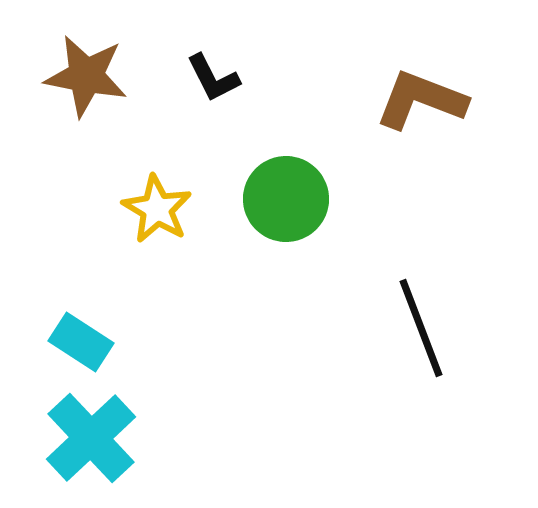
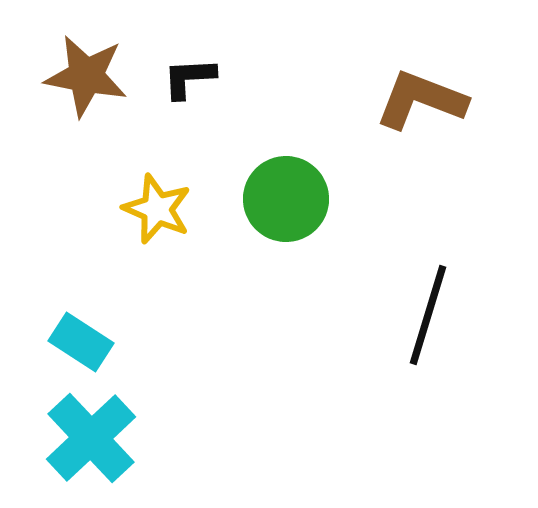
black L-shape: moved 24 px left; rotated 114 degrees clockwise
yellow star: rotated 8 degrees counterclockwise
black line: moved 7 px right, 13 px up; rotated 38 degrees clockwise
